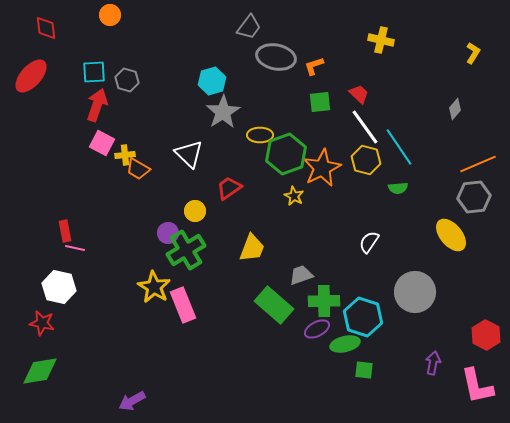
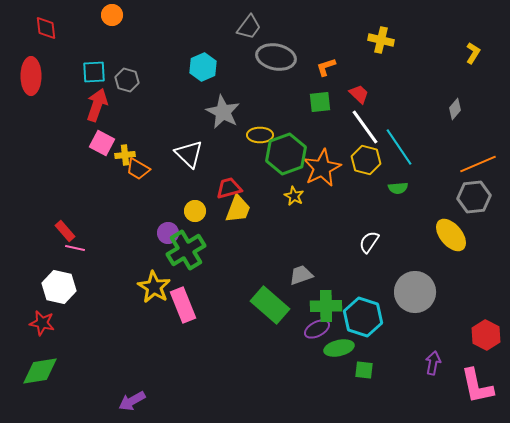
orange circle at (110, 15): moved 2 px right
orange L-shape at (314, 66): moved 12 px right, 1 px down
red ellipse at (31, 76): rotated 42 degrees counterclockwise
cyan hexagon at (212, 81): moved 9 px left, 14 px up; rotated 8 degrees counterclockwise
gray star at (223, 112): rotated 12 degrees counterclockwise
red trapezoid at (229, 188): rotated 20 degrees clockwise
red rectangle at (65, 231): rotated 30 degrees counterclockwise
yellow trapezoid at (252, 248): moved 14 px left, 39 px up
green cross at (324, 301): moved 2 px right, 5 px down
green rectangle at (274, 305): moved 4 px left
green ellipse at (345, 344): moved 6 px left, 4 px down
